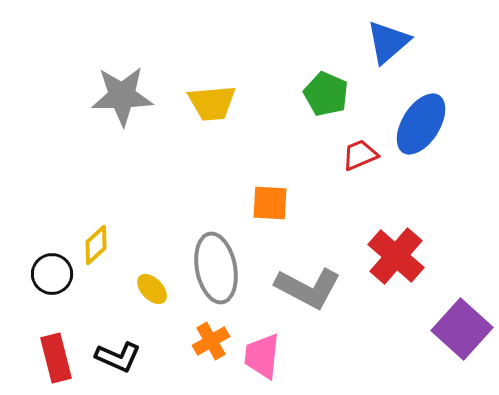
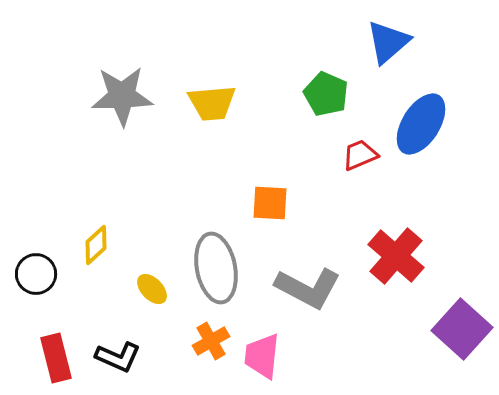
black circle: moved 16 px left
